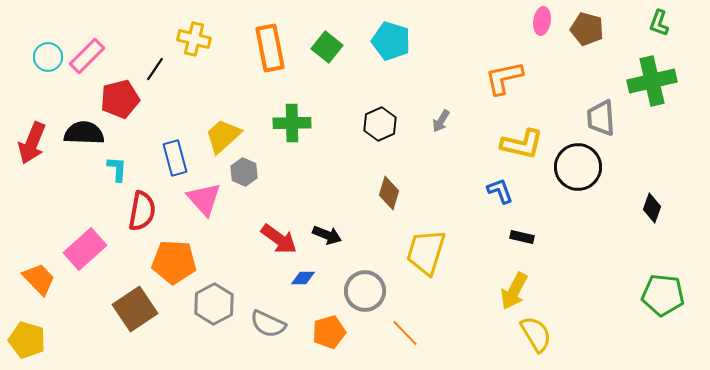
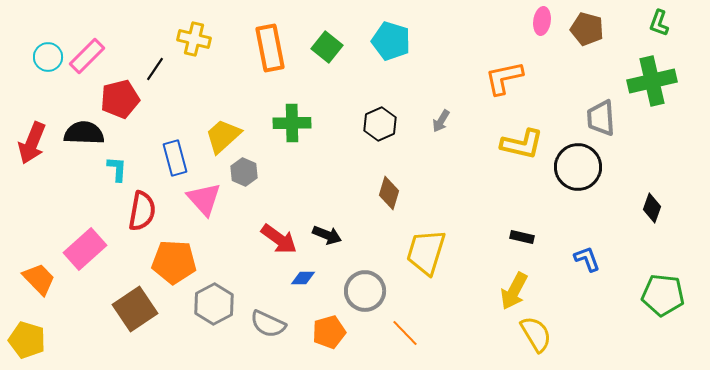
blue L-shape at (500, 191): moved 87 px right, 68 px down
